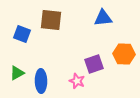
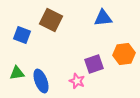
brown square: rotated 20 degrees clockwise
blue square: moved 1 px down
orange hexagon: rotated 10 degrees counterclockwise
green triangle: rotated 21 degrees clockwise
blue ellipse: rotated 20 degrees counterclockwise
